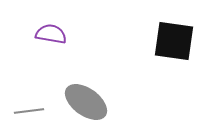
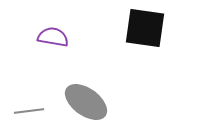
purple semicircle: moved 2 px right, 3 px down
black square: moved 29 px left, 13 px up
